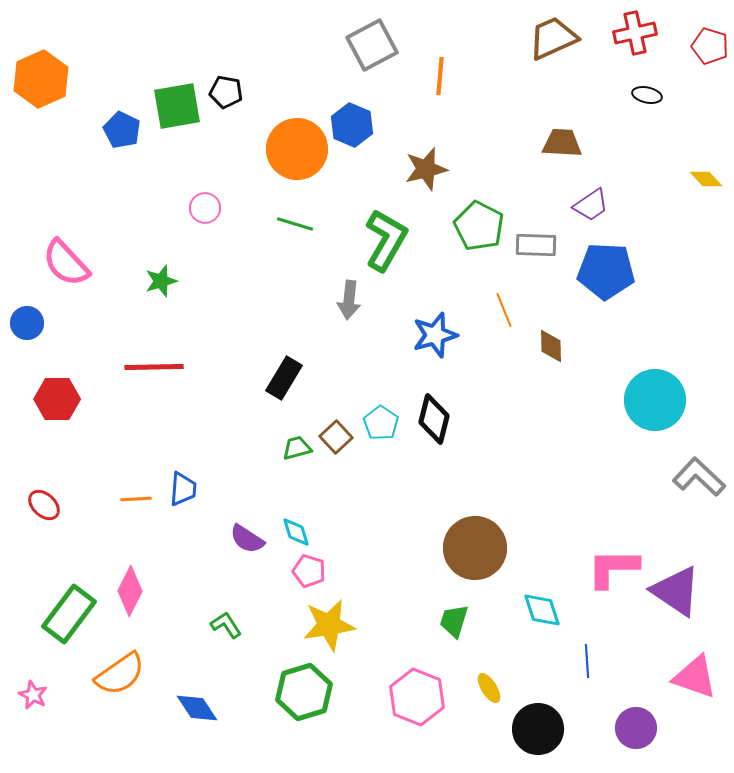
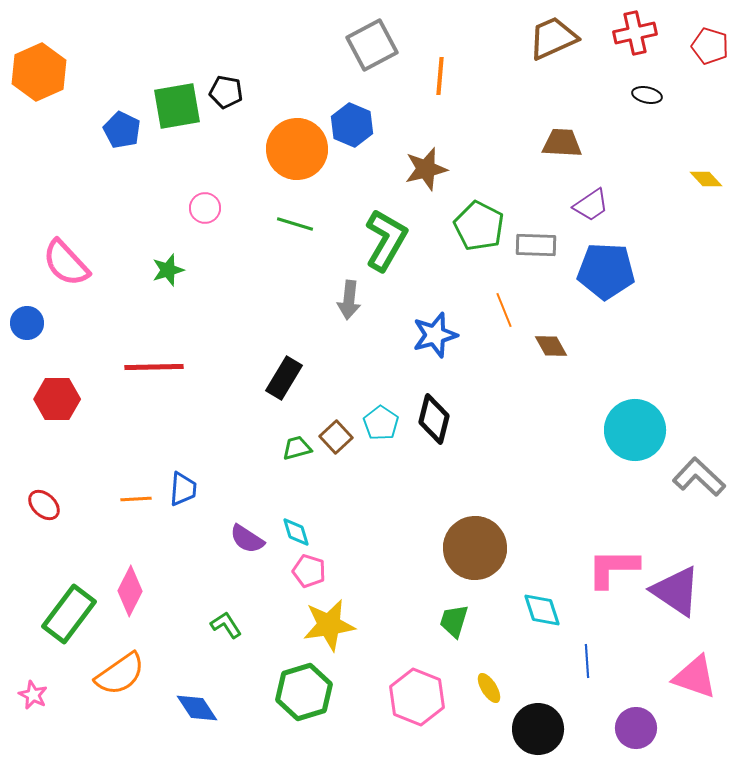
orange hexagon at (41, 79): moved 2 px left, 7 px up
green star at (161, 281): moved 7 px right, 11 px up
brown diamond at (551, 346): rotated 28 degrees counterclockwise
cyan circle at (655, 400): moved 20 px left, 30 px down
